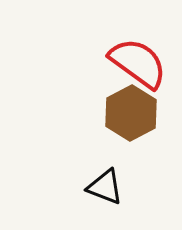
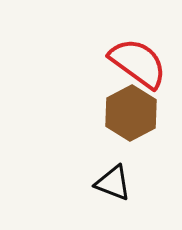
black triangle: moved 8 px right, 4 px up
